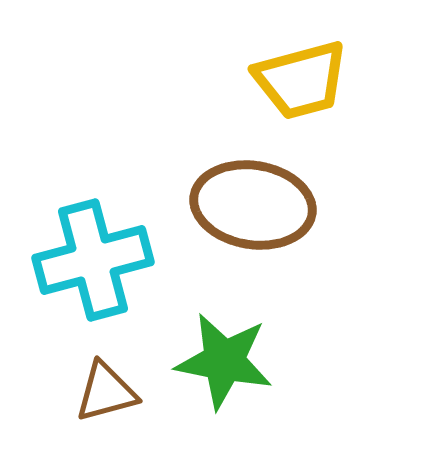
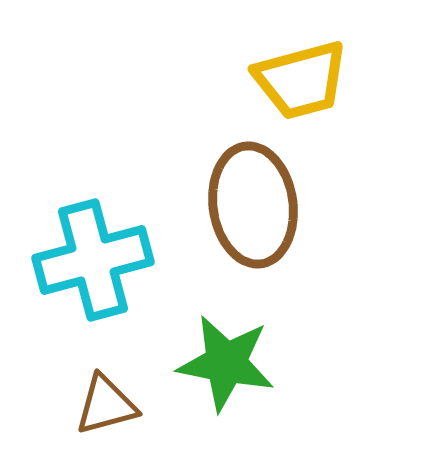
brown ellipse: rotated 73 degrees clockwise
green star: moved 2 px right, 2 px down
brown triangle: moved 13 px down
